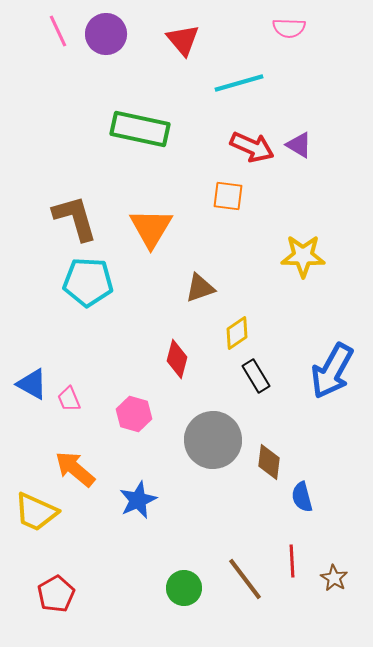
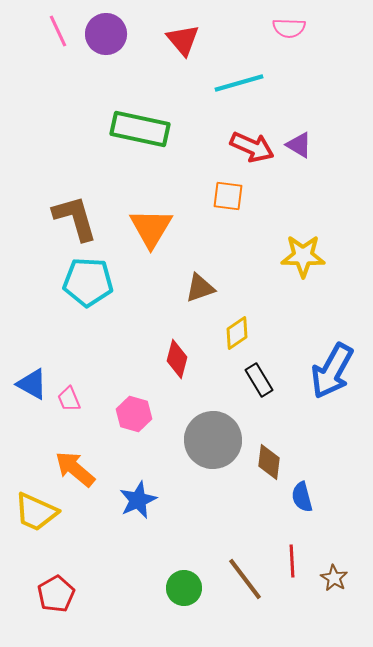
black rectangle: moved 3 px right, 4 px down
